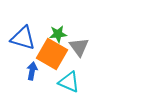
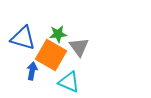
orange square: moved 1 px left, 1 px down
